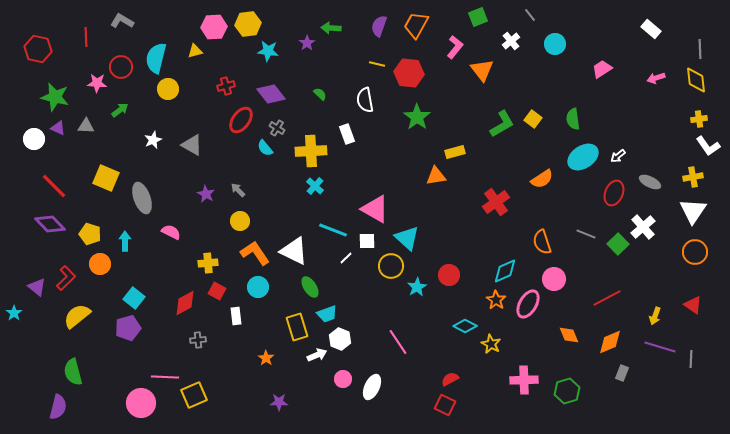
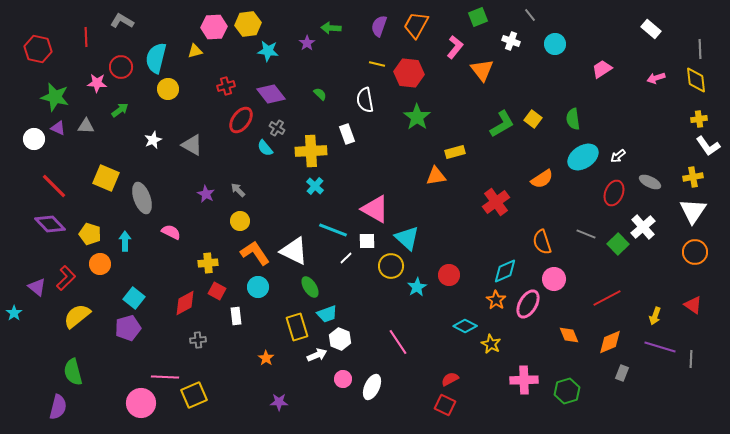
white cross at (511, 41): rotated 30 degrees counterclockwise
